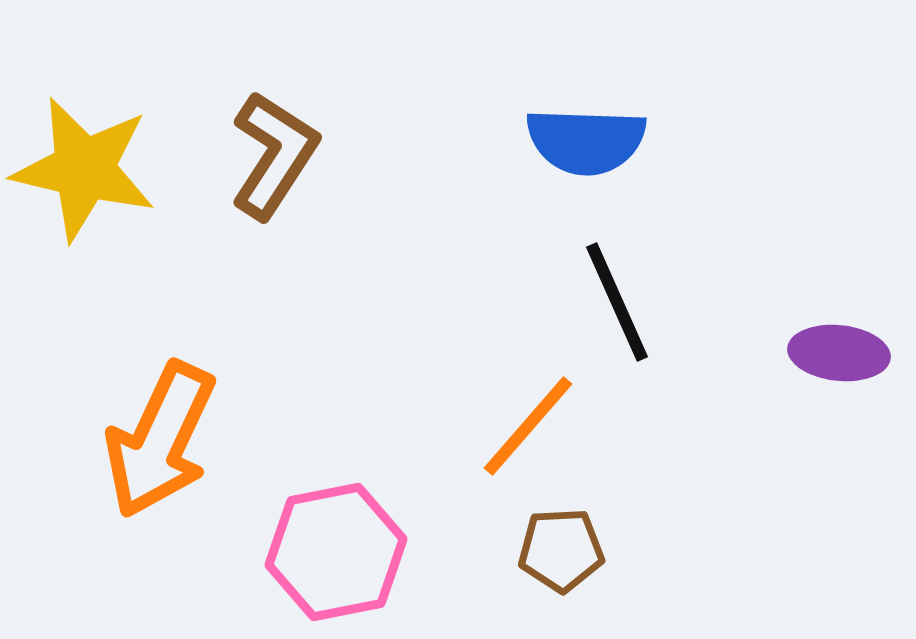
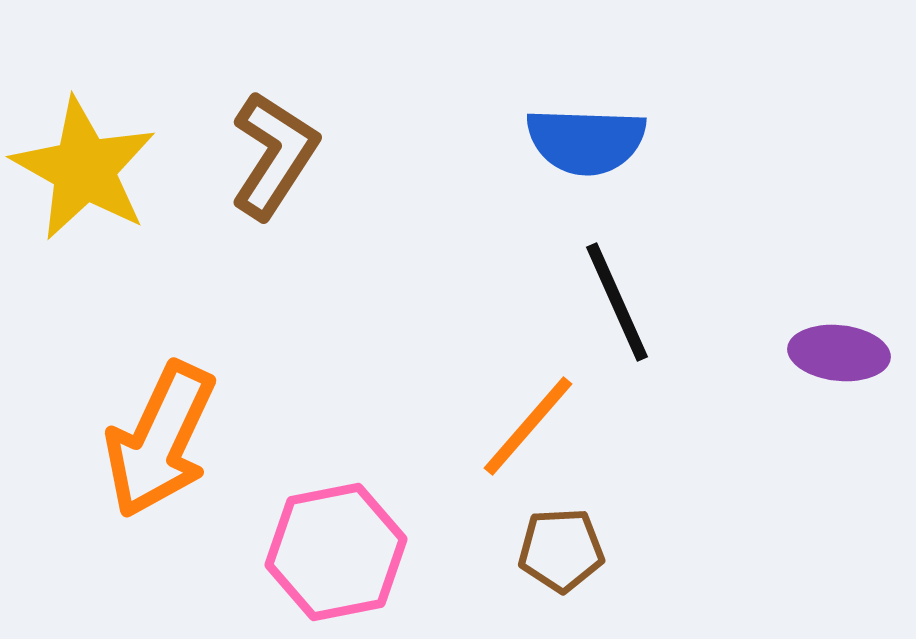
yellow star: rotated 16 degrees clockwise
